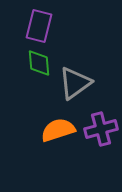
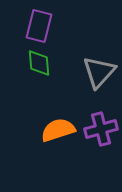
gray triangle: moved 24 px right, 11 px up; rotated 12 degrees counterclockwise
